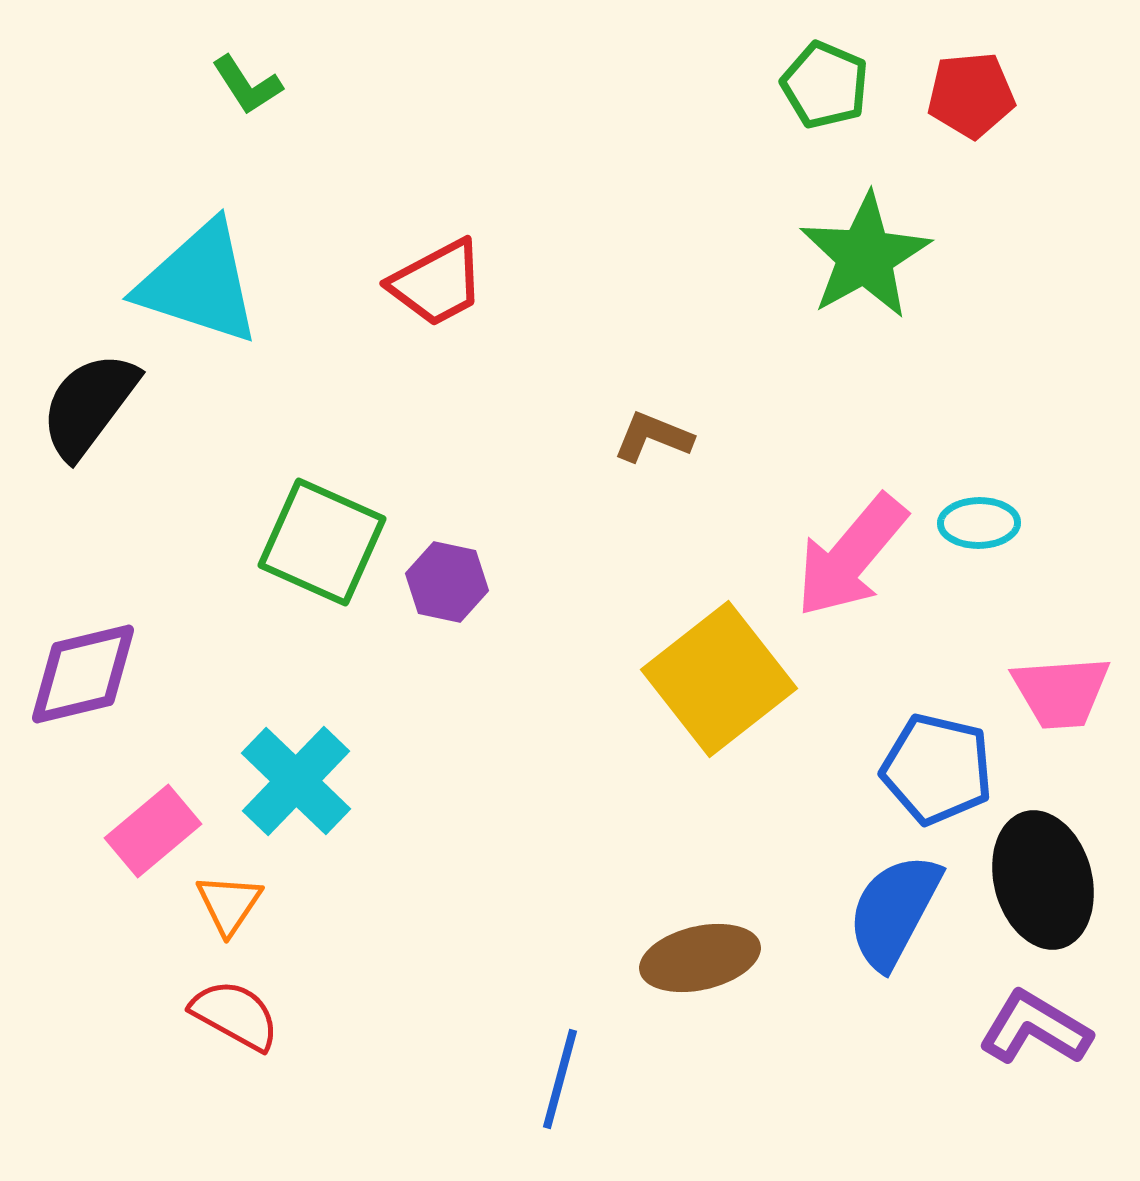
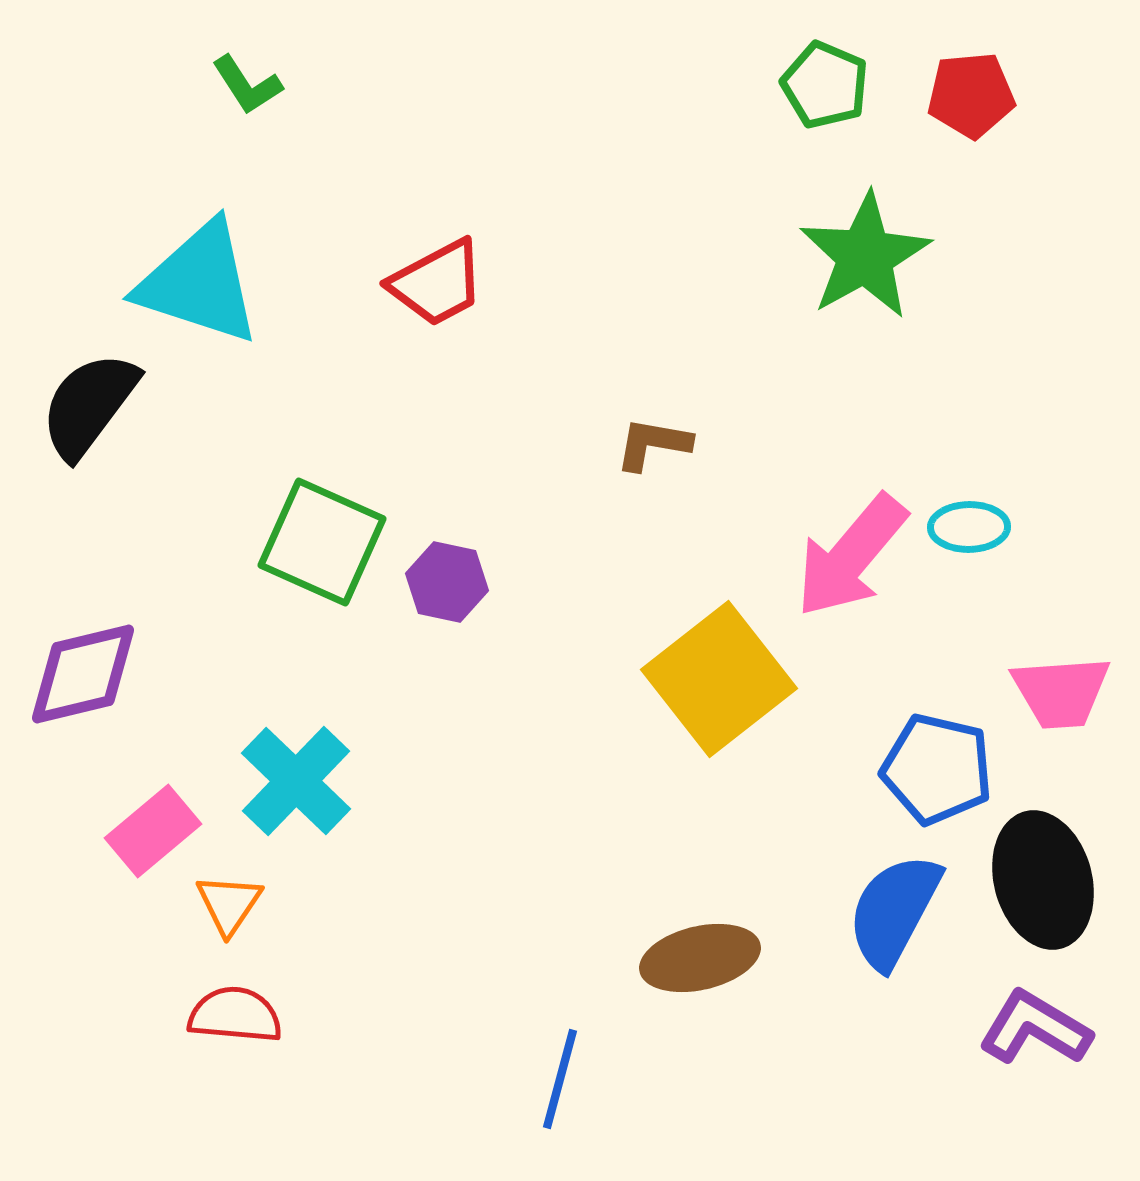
brown L-shape: moved 7 px down; rotated 12 degrees counterclockwise
cyan ellipse: moved 10 px left, 4 px down
red semicircle: rotated 24 degrees counterclockwise
